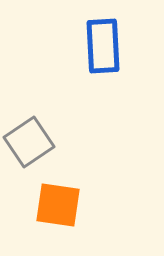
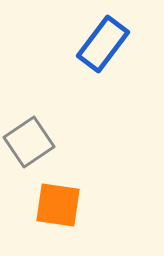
blue rectangle: moved 2 px up; rotated 40 degrees clockwise
